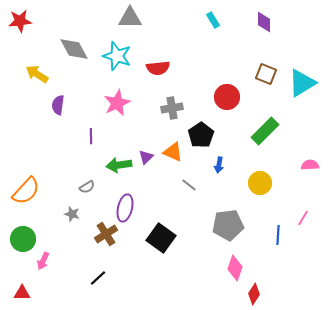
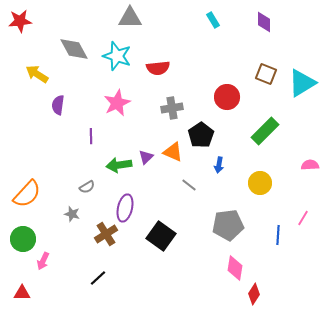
orange semicircle: moved 1 px right, 3 px down
black square: moved 2 px up
pink diamond: rotated 10 degrees counterclockwise
